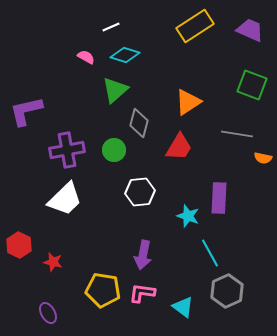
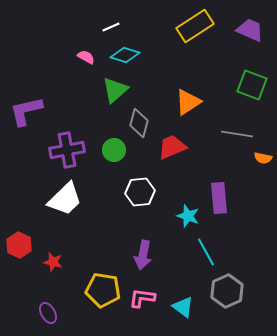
red trapezoid: moved 7 px left; rotated 144 degrees counterclockwise
purple rectangle: rotated 8 degrees counterclockwise
cyan line: moved 4 px left, 1 px up
pink L-shape: moved 5 px down
